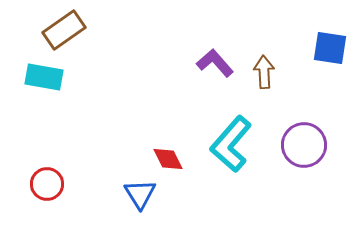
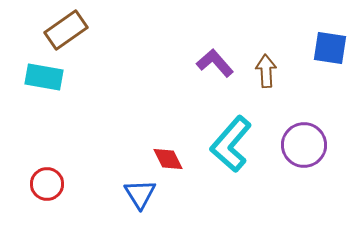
brown rectangle: moved 2 px right
brown arrow: moved 2 px right, 1 px up
